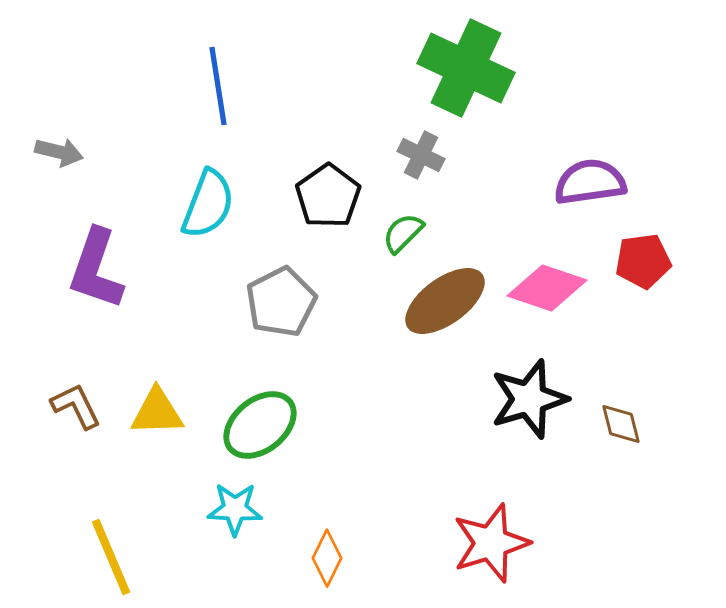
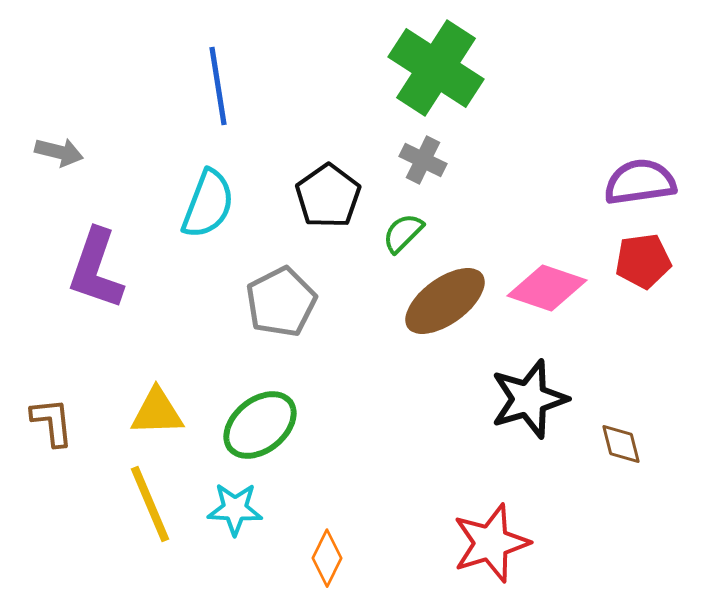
green cross: moved 30 px left; rotated 8 degrees clockwise
gray cross: moved 2 px right, 5 px down
purple semicircle: moved 50 px right
brown L-shape: moved 24 px left, 16 px down; rotated 20 degrees clockwise
brown diamond: moved 20 px down
yellow line: moved 39 px right, 53 px up
